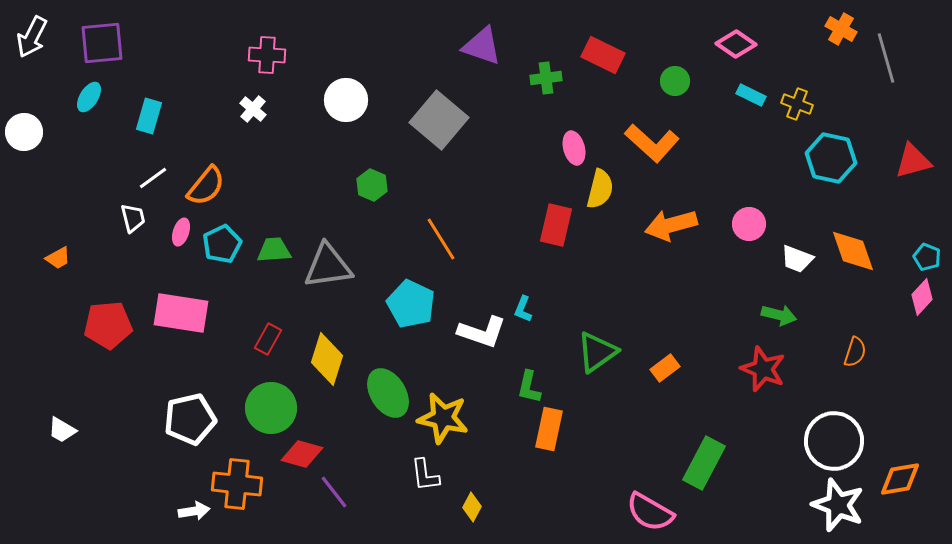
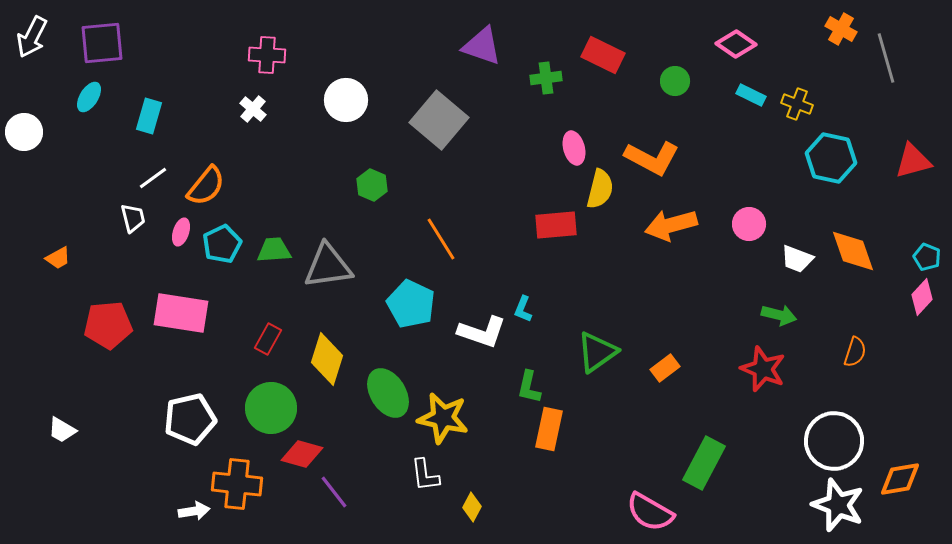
orange L-shape at (652, 143): moved 15 px down; rotated 14 degrees counterclockwise
red rectangle at (556, 225): rotated 72 degrees clockwise
